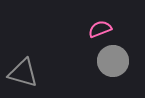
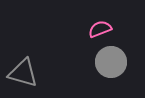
gray circle: moved 2 px left, 1 px down
